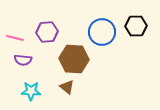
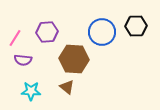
pink line: rotated 72 degrees counterclockwise
